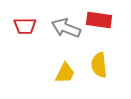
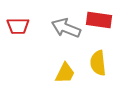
red trapezoid: moved 7 px left
yellow semicircle: moved 1 px left, 2 px up
